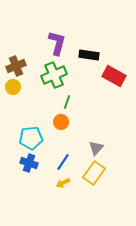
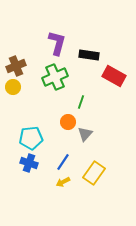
green cross: moved 1 px right, 2 px down
green line: moved 14 px right
orange circle: moved 7 px right
gray triangle: moved 11 px left, 14 px up
yellow arrow: moved 1 px up
